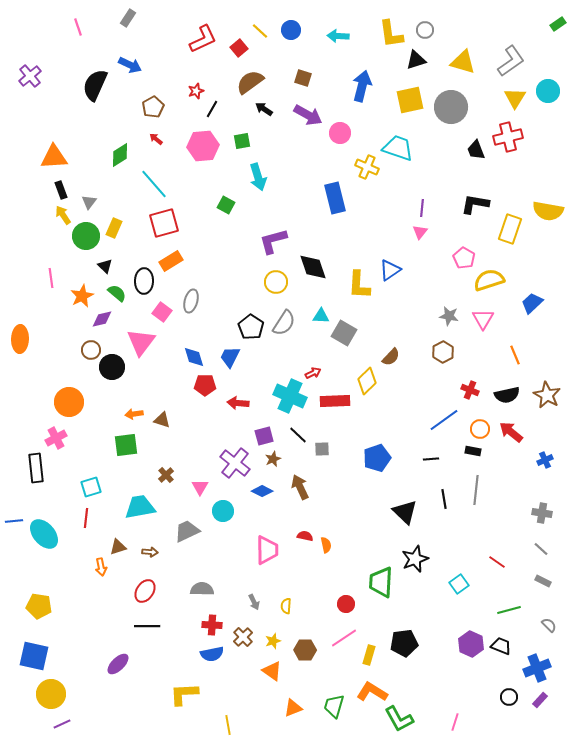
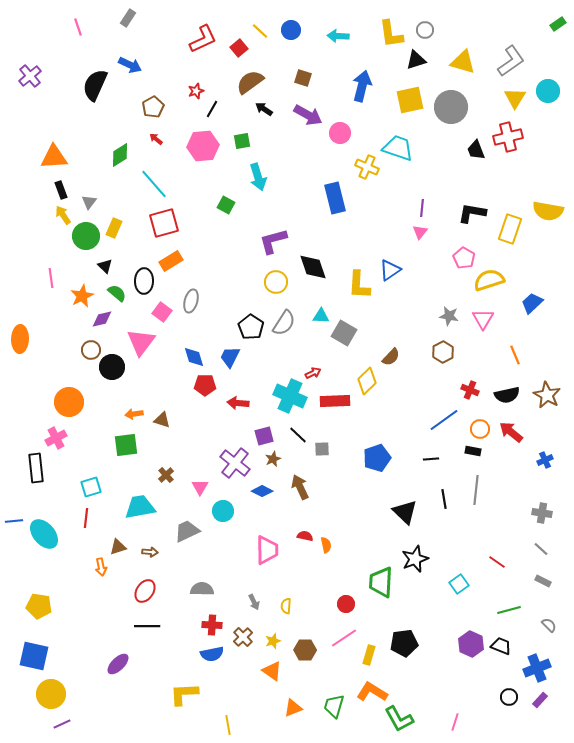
black L-shape at (475, 204): moved 3 px left, 9 px down
